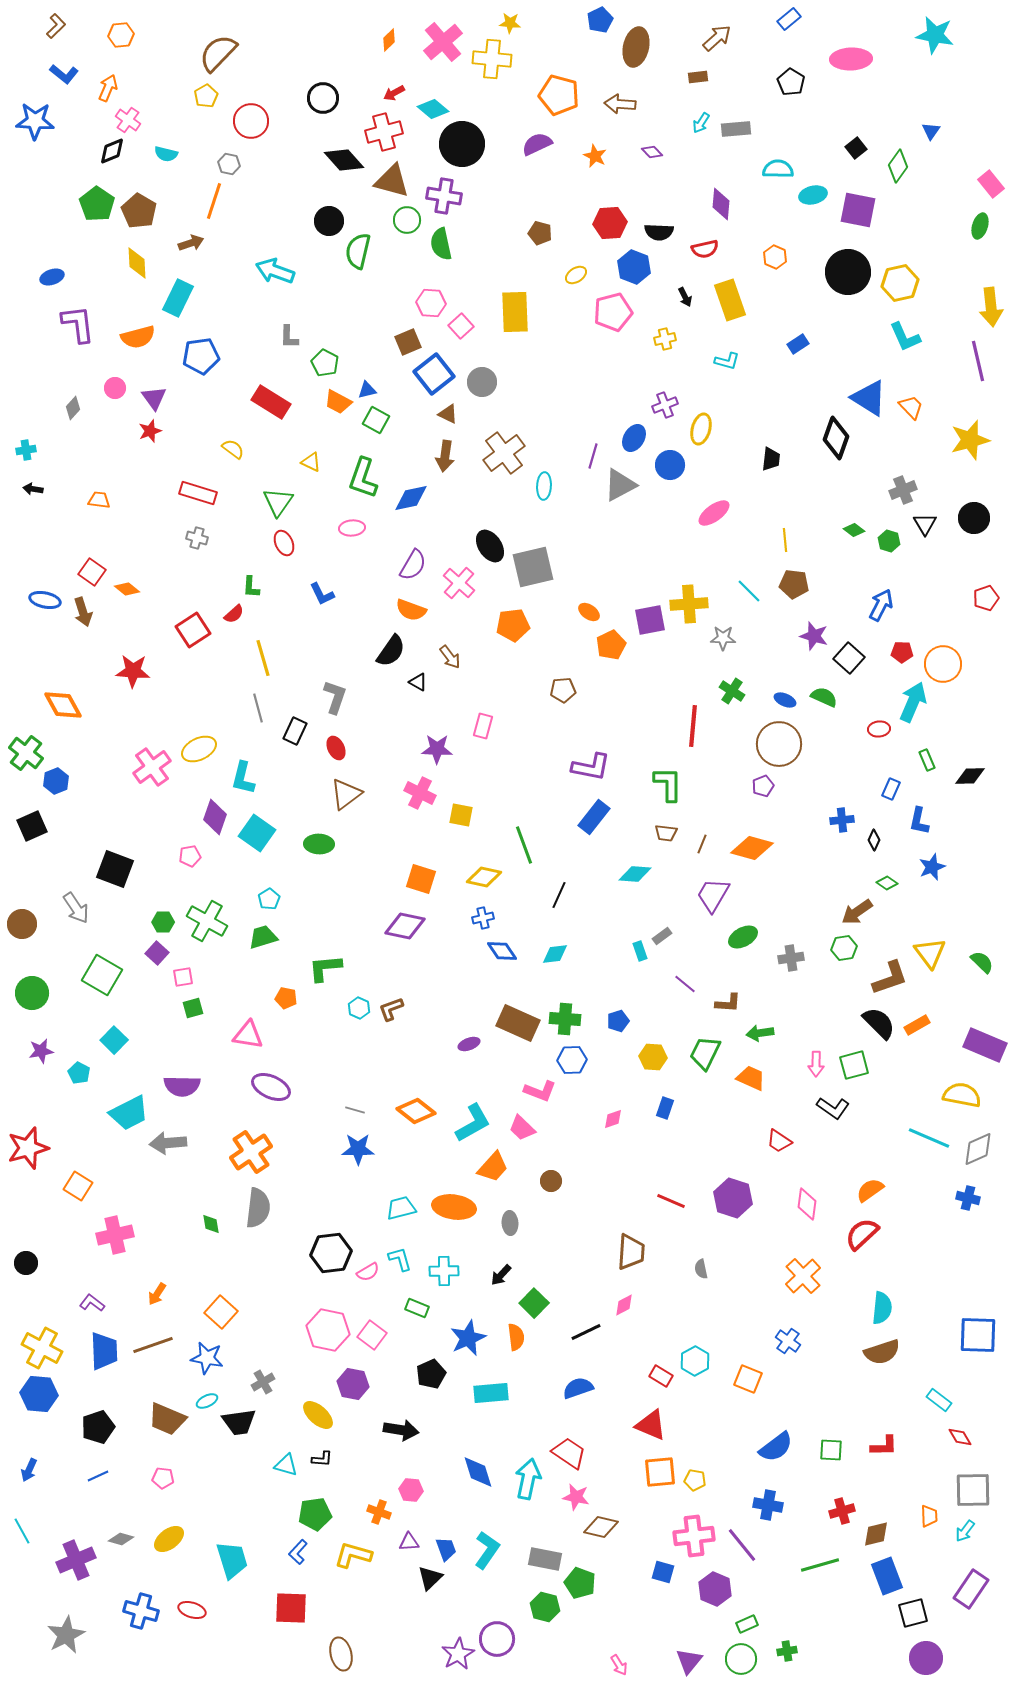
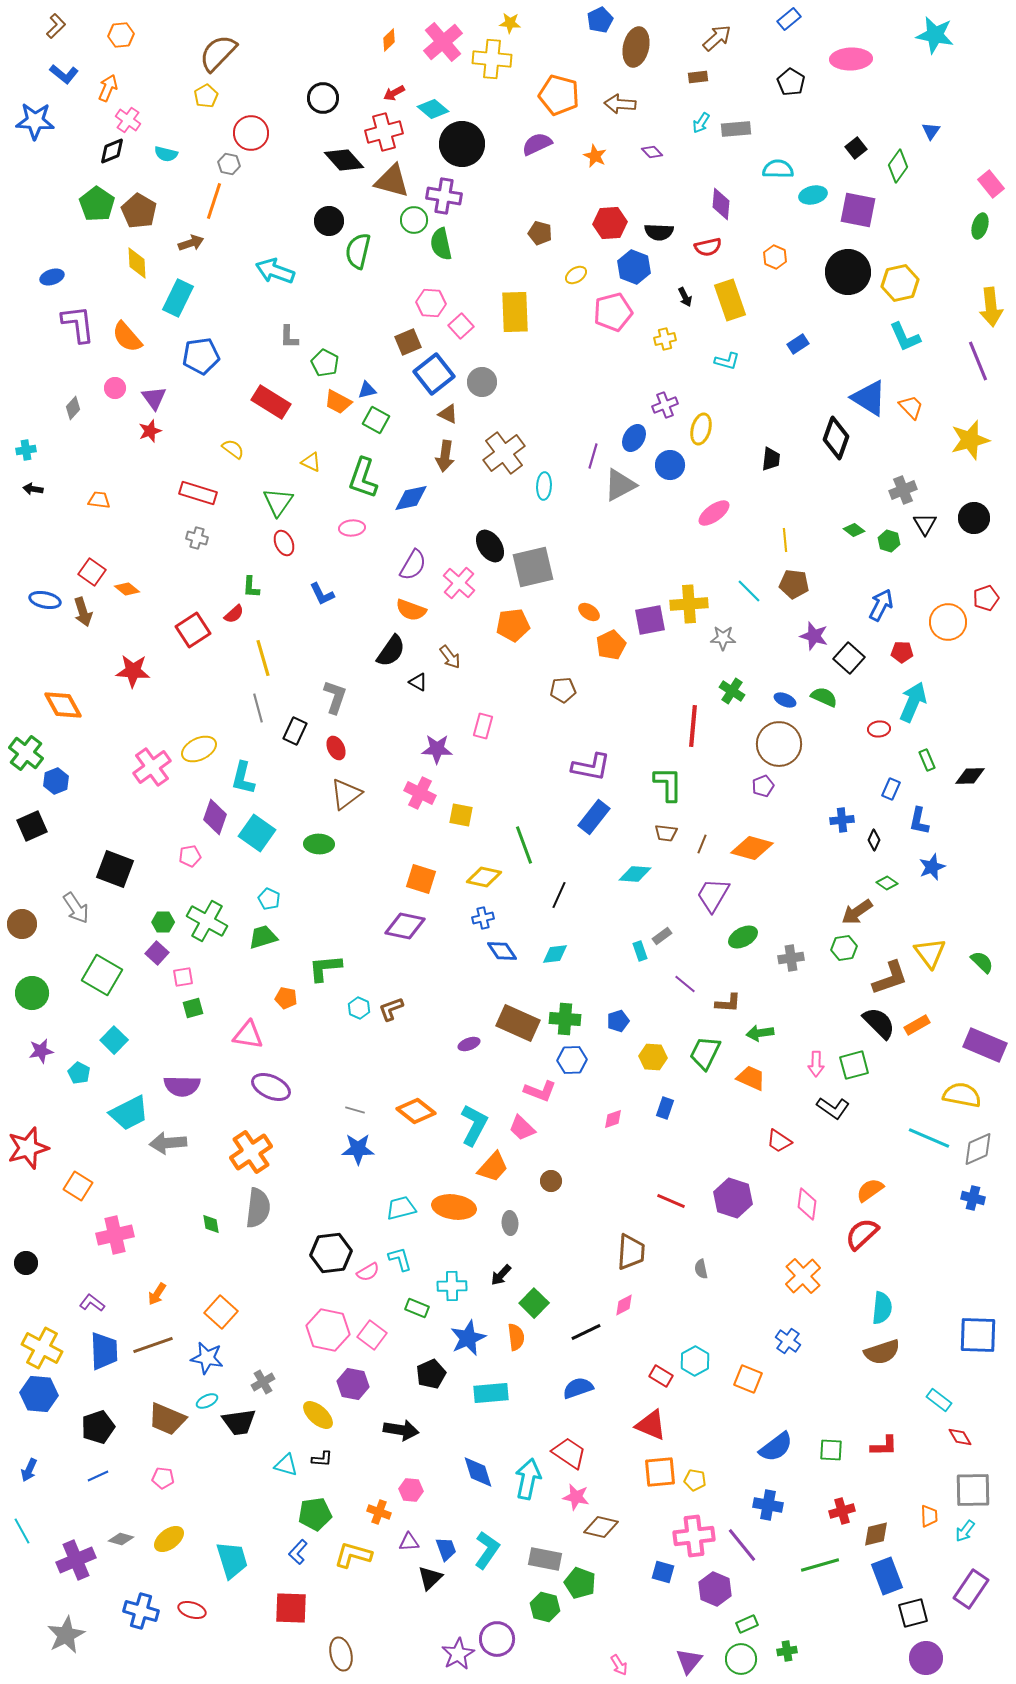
red circle at (251, 121): moved 12 px down
green circle at (407, 220): moved 7 px right
red semicircle at (705, 249): moved 3 px right, 2 px up
orange semicircle at (138, 337): moved 11 px left; rotated 64 degrees clockwise
purple line at (978, 361): rotated 9 degrees counterclockwise
orange circle at (943, 664): moved 5 px right, 42 px up
cyan pentagon at (269, 899): rotated 15 degrees counterclockwise
cyan L-shape at (473, 1123): moved 1 px right, 2 px down; rotated 33 degrees counterclockwise
blue cross at (968, 1198): moved 5 px right
cyan cross at (444, 1271): moved 8 px right, 15 px down
